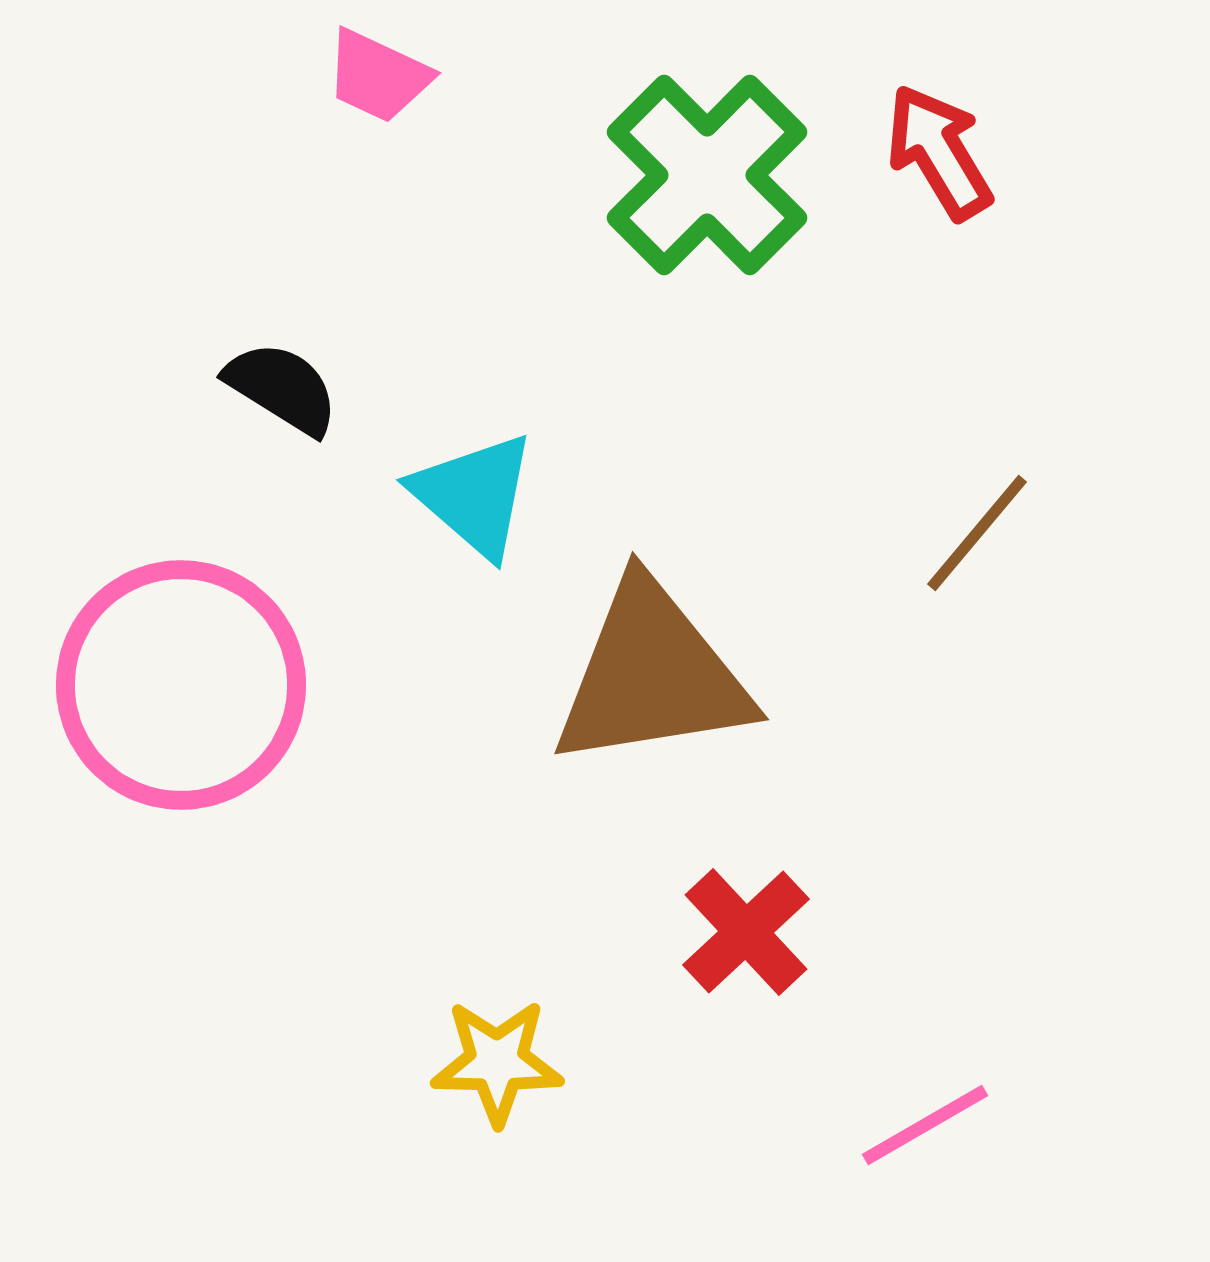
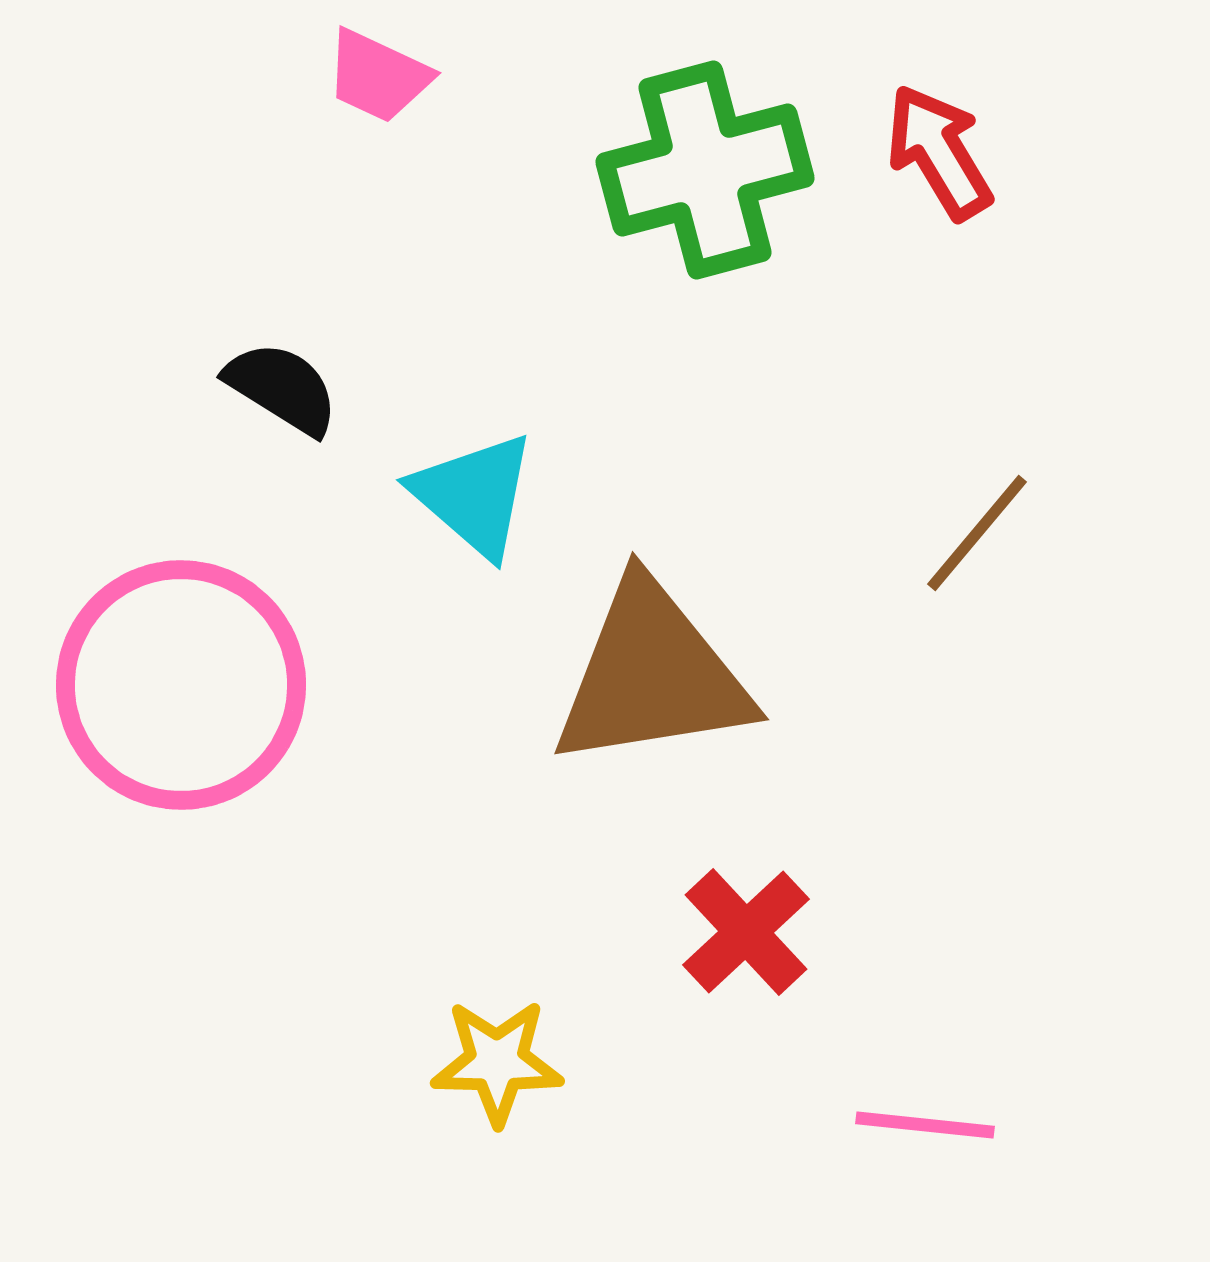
green cross: moved 2 px left, 5 px up; rotated 30 degrees clockwise
pink line: rotated 36 degrees clockwise
